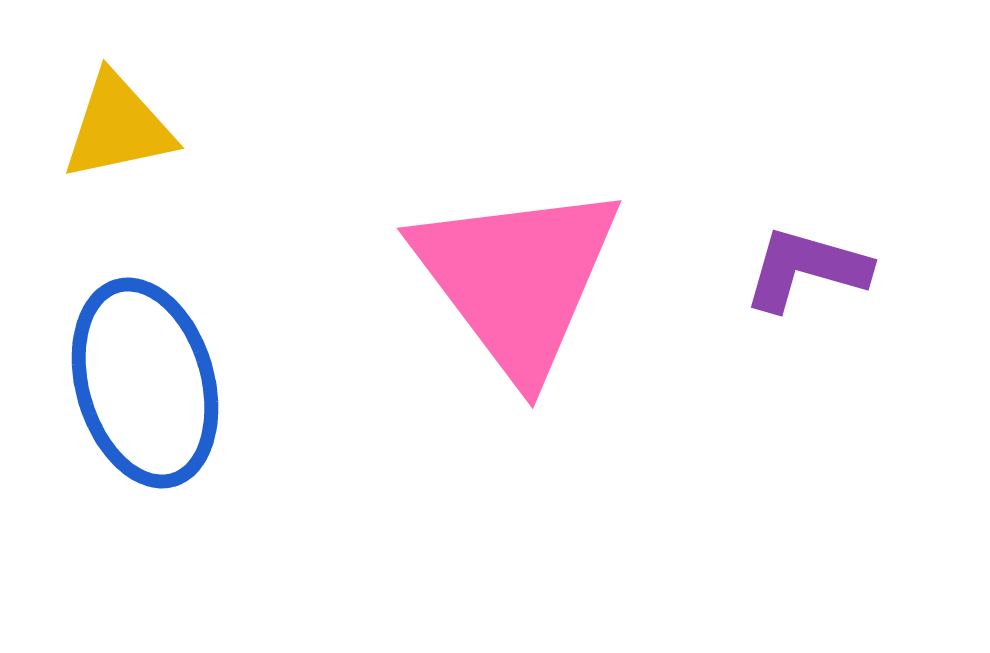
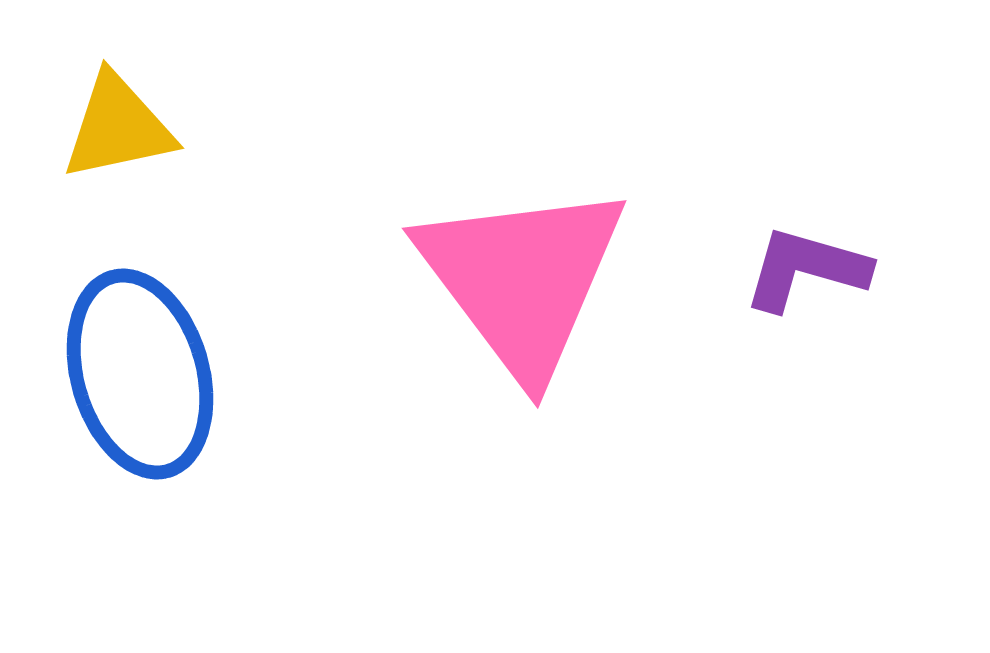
pink triangle: moved 5 px right
blue ellipse: moved 5 px left, 9 px up
